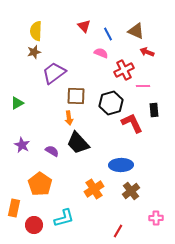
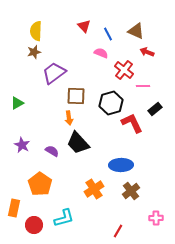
red cross: rotated 24 degrees counterclockwise
black rectangle: moved 1 px right, 1 px up; rotated 56 degrees clockwise
